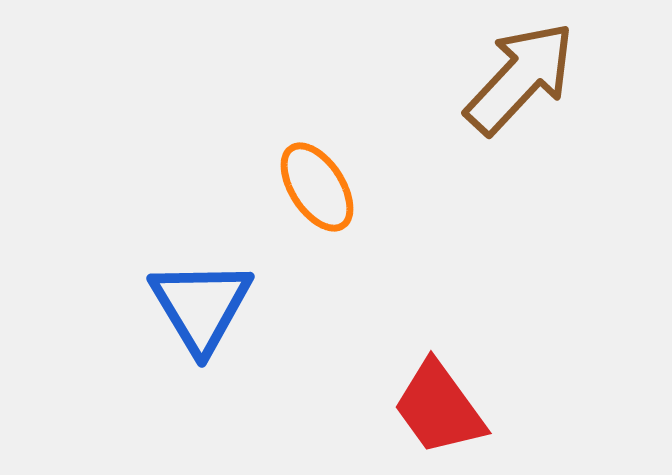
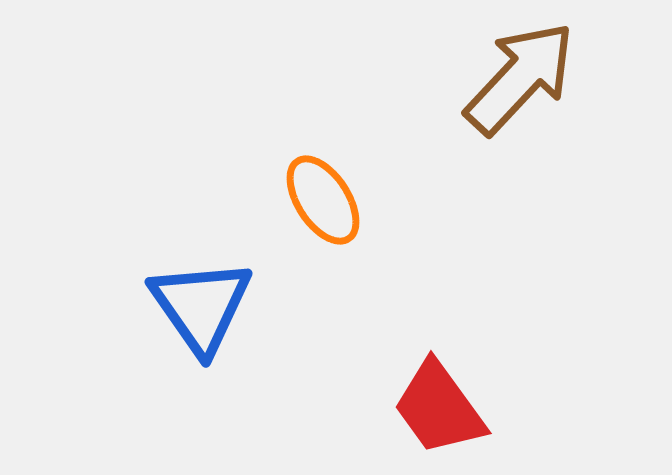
orange ellipse: moved 6 px right, 13 px down
blue triangle: rotated 4 degrees counterclockwise
